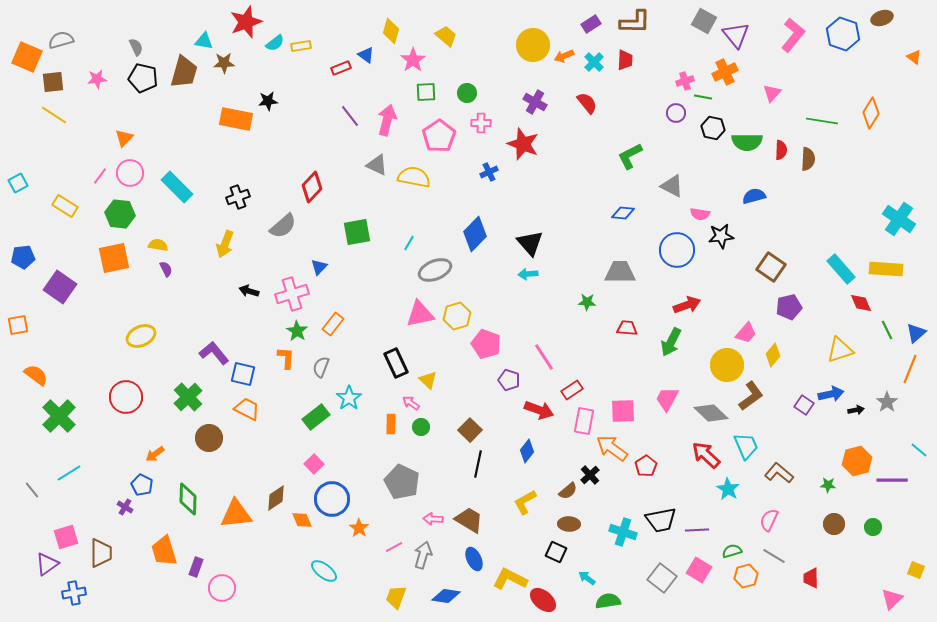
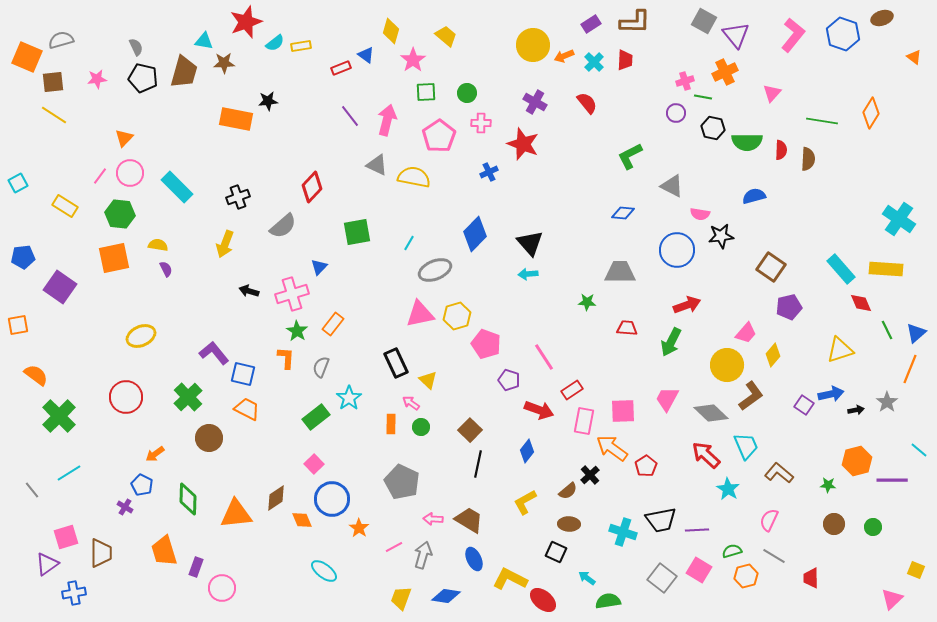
yellow trapezoid at (396, 597): moved 5 px right, 1 px down
